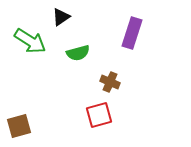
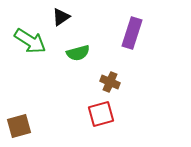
red square: moved 2 px right, 1 px up
